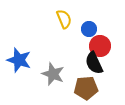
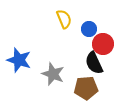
red circle: moved 3 px right, 2 px up
